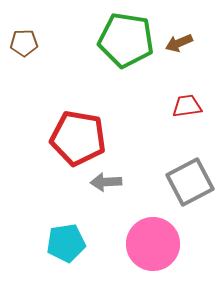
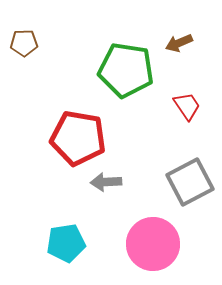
green pentagon: moved 30 px down
red trapezoid: rotated 64 degrees clockwise
